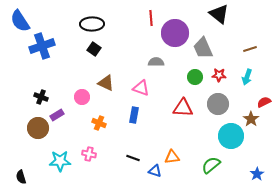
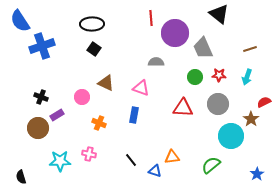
black line: moved 2 px left, 2 px down; rotated 32 degrees clockwise
